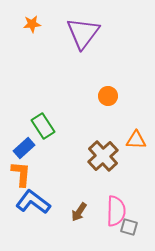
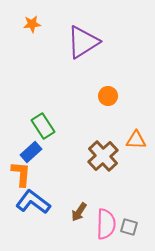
purple triangle: moved 9 px down; rotated 21 degrees clockwise
blue rectangle: moved 7 px right, 4 px down
pink semicircle: moved 10 px left, 13 px down
